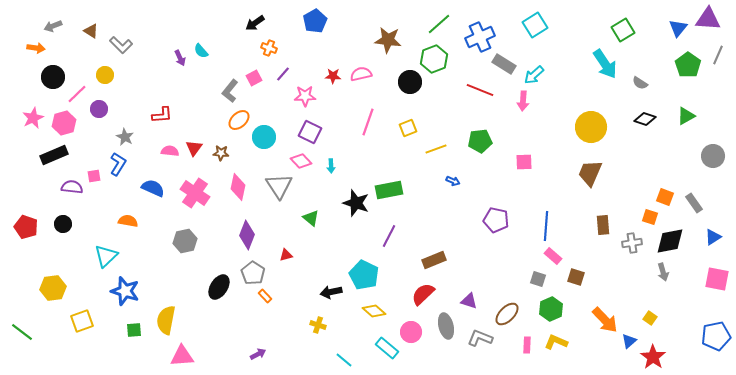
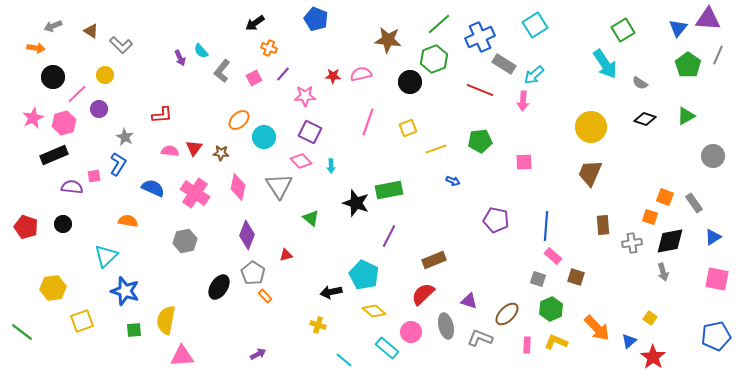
blue pentagon at (315, 21): moved 1 px right, 2 px up; rotated 20 degrees counterclockwise
gray L-shape at (230, 91): moved 8 px left, 20 px up
orange arrow at (605, 320): moved 8 px left, 8 px down
